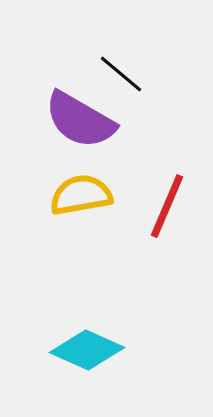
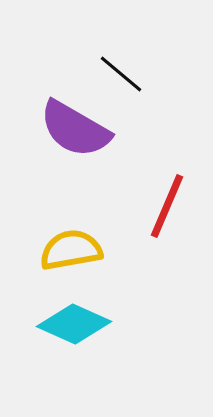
purple semicircle: moved 5 px left, 9 px down
yellow semicircle: moved 10 px left, 55 px down
cyan diamond: moved 13 px left, 26 px up
